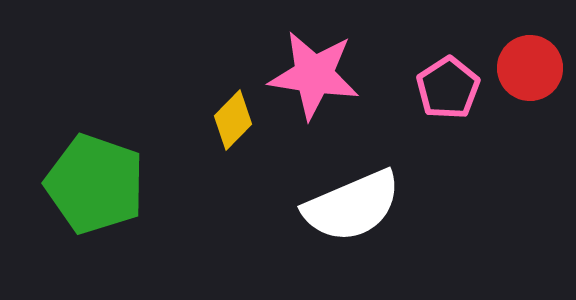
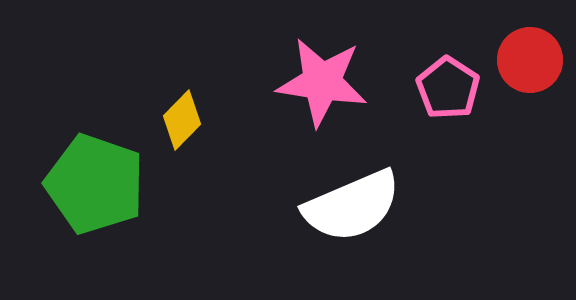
red circle: moved 8 px up
pink star: moved 8 px right, 7 px down
pink pentagon: rotated 6 degrees counterclockwise
yellow diamond: moved 51 px left
